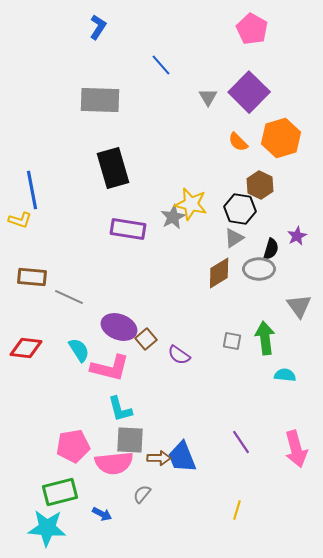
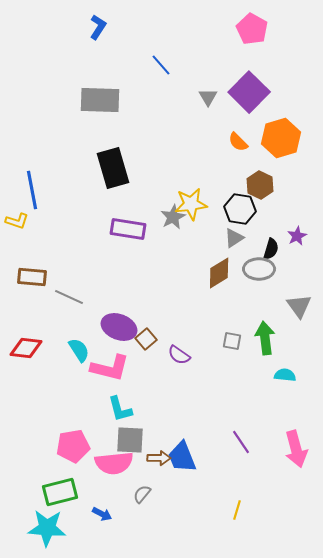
yellow star at (191, 204): rotated 20 degrees counterclockwise
yellow L-shape at (20, 220): moved 3 px left, 1 px down
